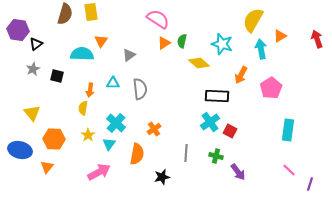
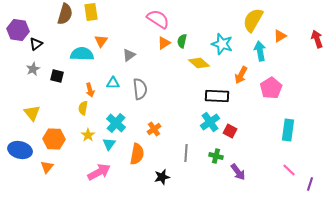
cyan arrow at (261, 49): moved 1 px left, 2 px down
orange arrow at (90, 90): rotated 24 degrees counterclockwise
